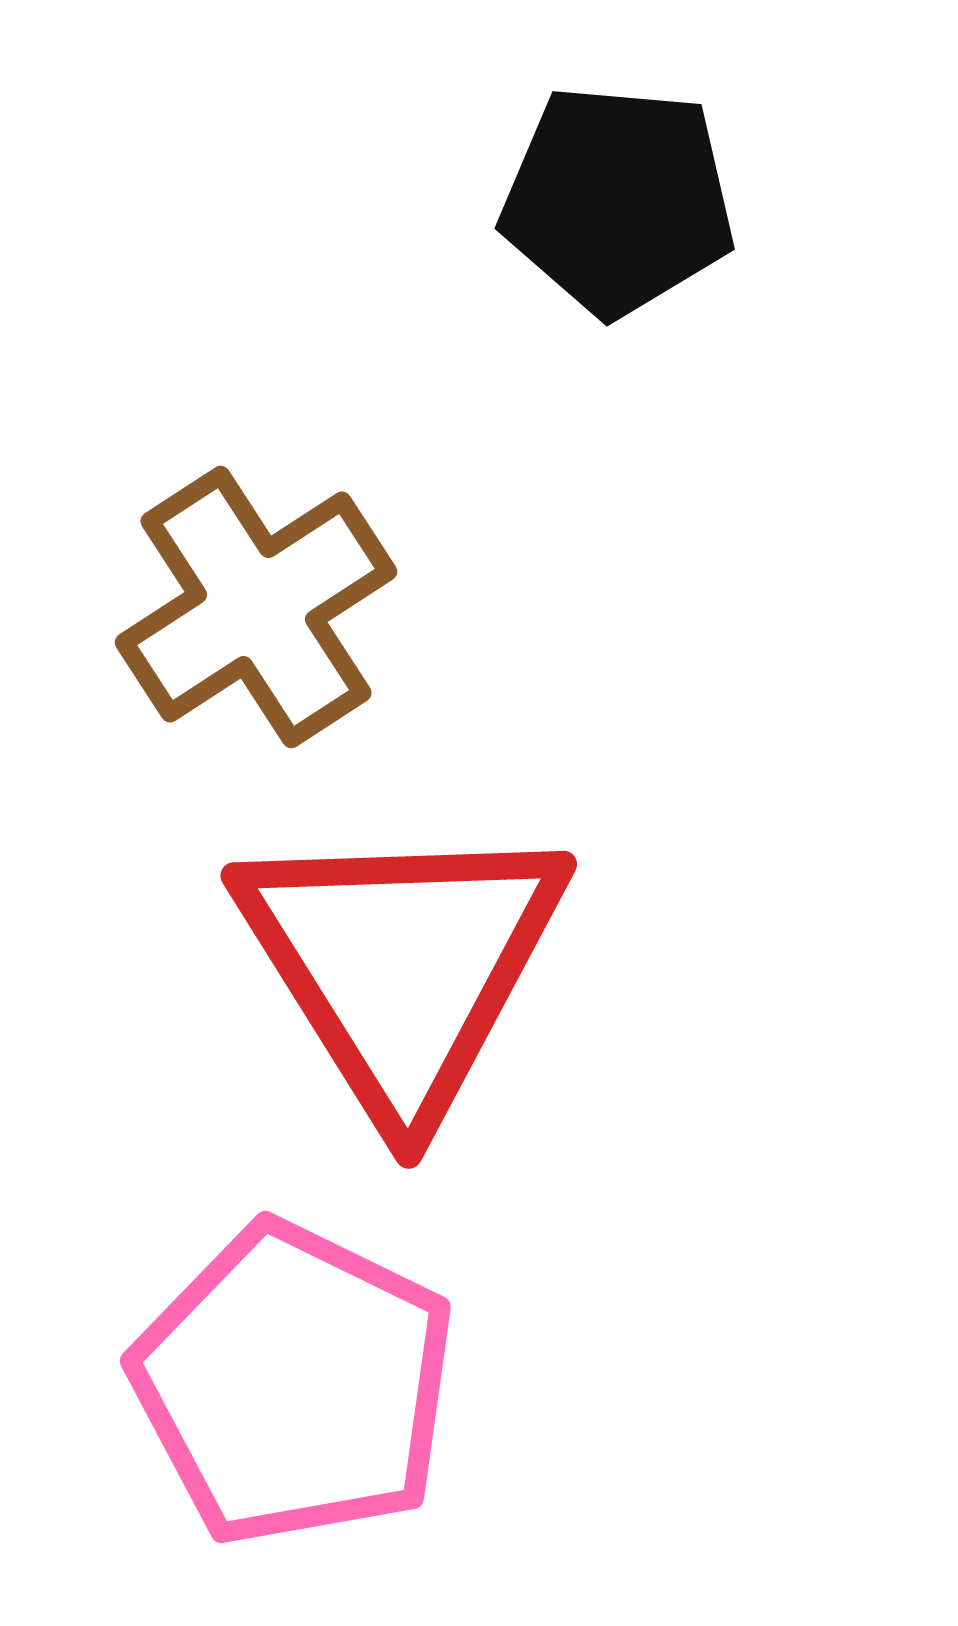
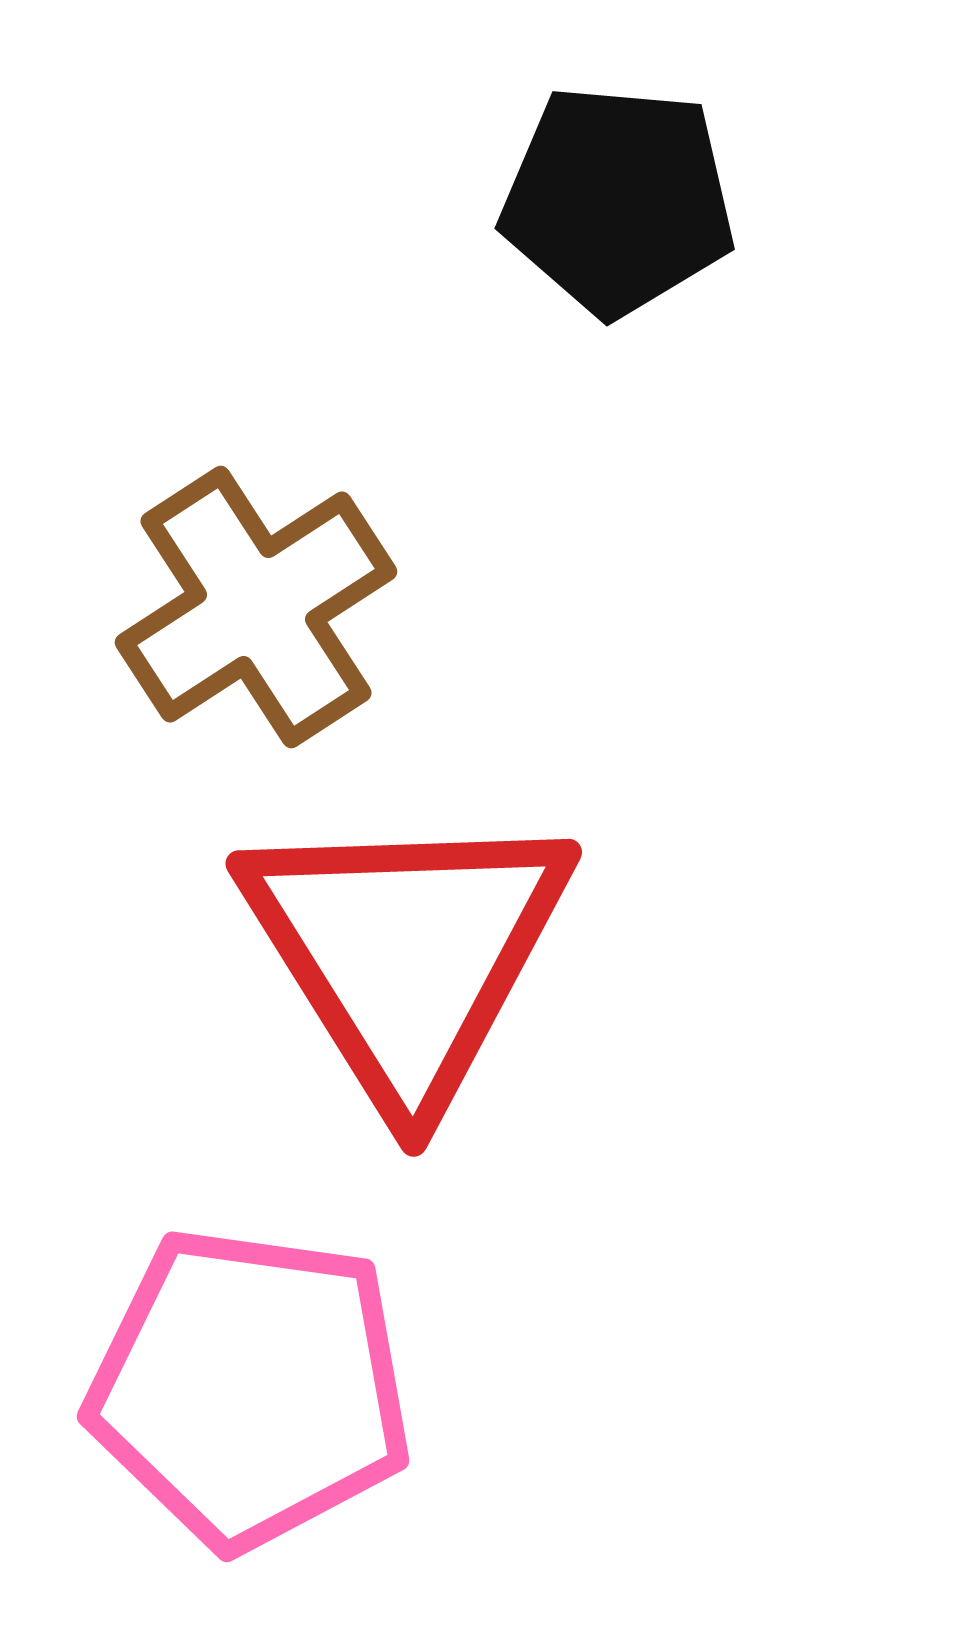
red triangle: moved 5 px right, 12 px up
pink pentagon: moved 44 px left, 4 px down; rotated 18 degrees counterclockwise
